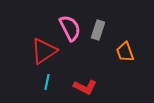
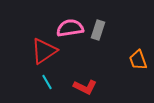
pink semicircle: rotated 72 degrees counterclockwise
orange trapezoid: moved 13 px right, 8 px down
cyan line: rotated 42 degrees counterclockwise
